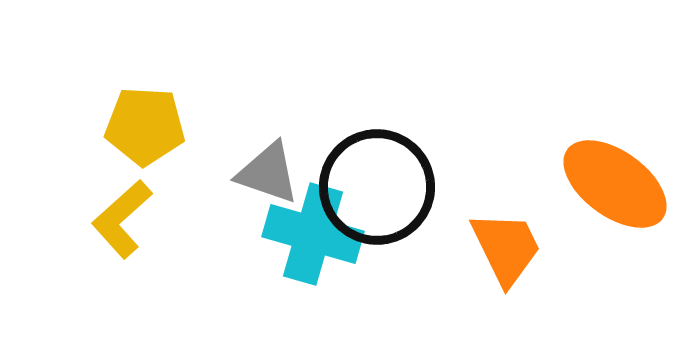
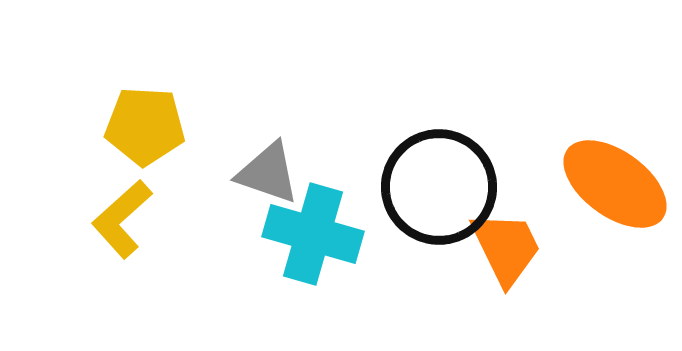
black circle: moved 62 px right
